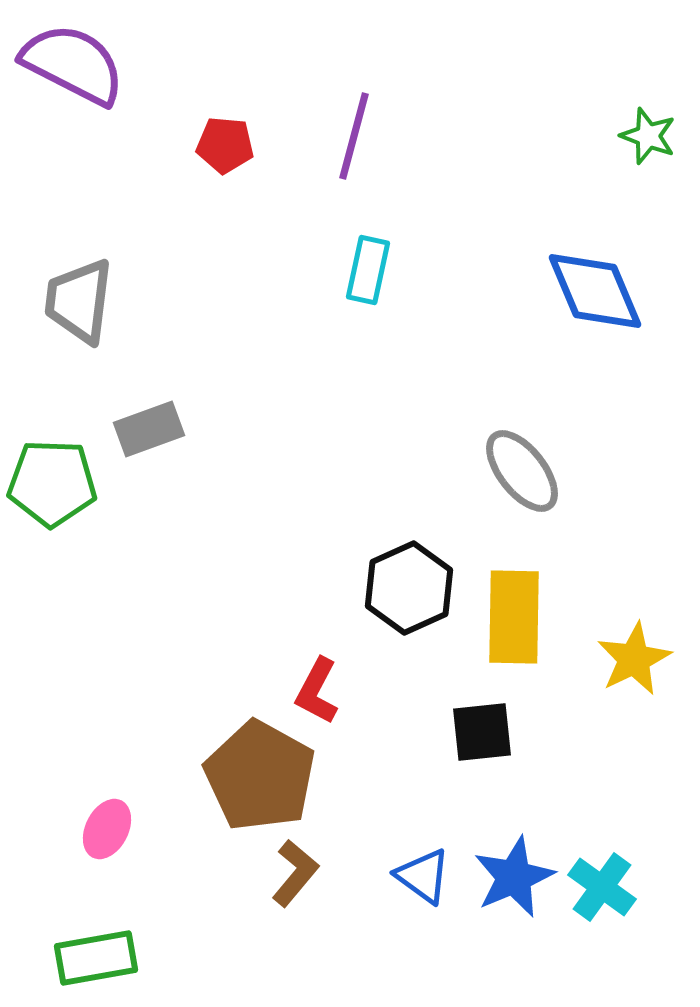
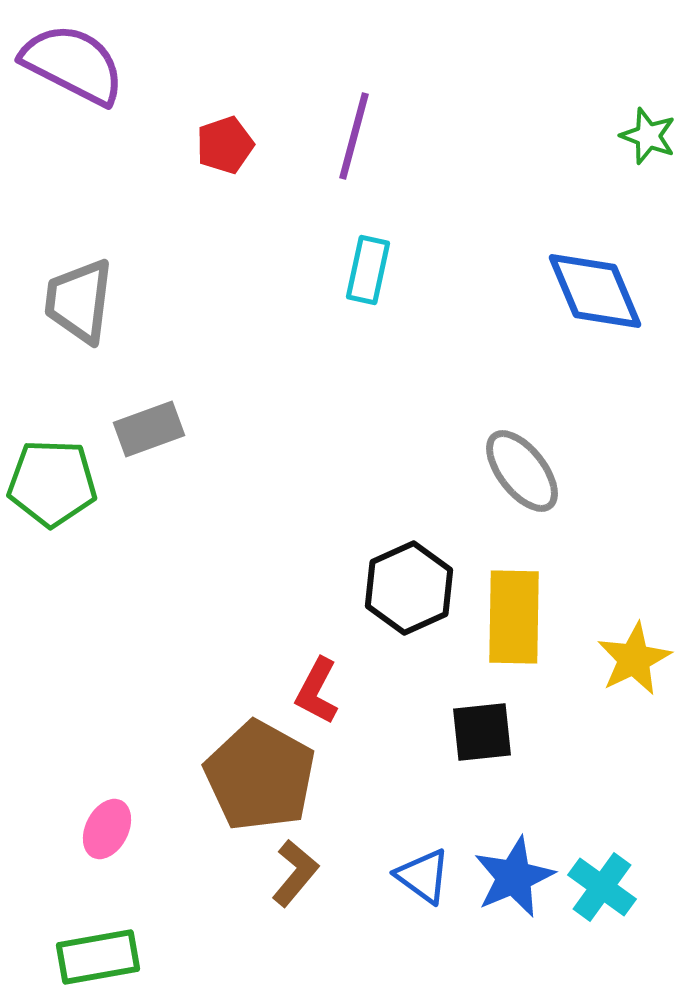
red pentagon: rotated 24 degrees counterclockwise
green rectangle: moved 2 px right, 1 px up
